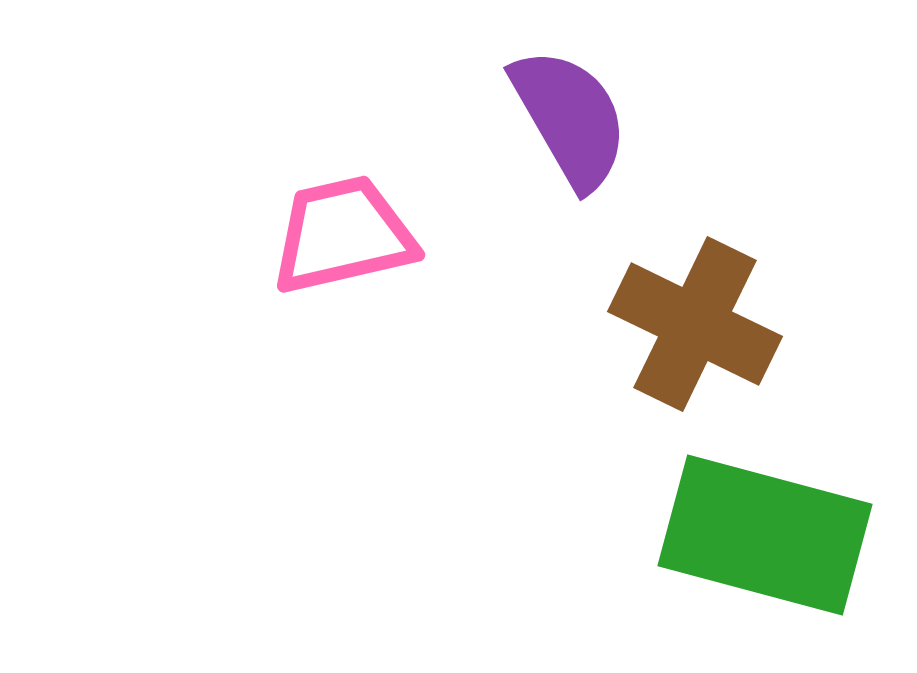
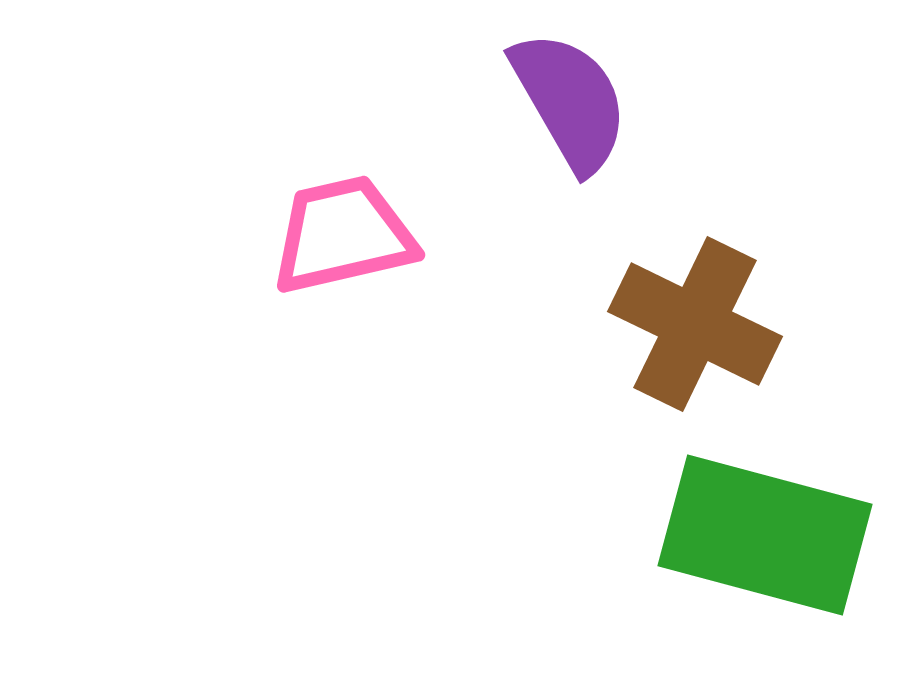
purple semicircle: moved 17 px up
